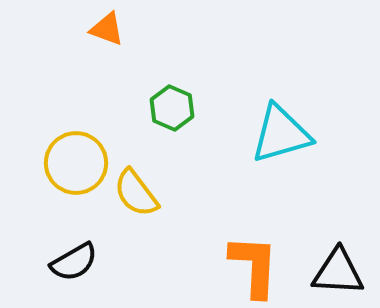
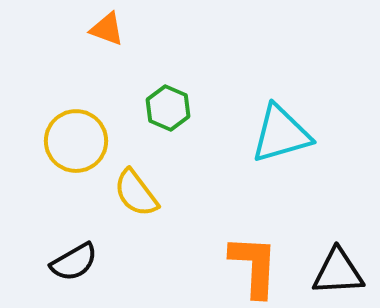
green hexagon: moved 4 px left
yellow circle: moved 22 px up
black triangle: rotated 6 degrees counterclockwise
